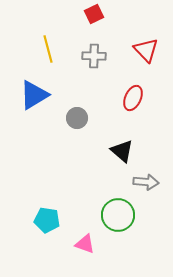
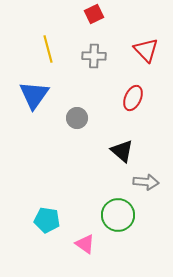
blue triangle: rotated 24 degrees counterclockwise
pink triangle: rotated 15 degrees clockwise
